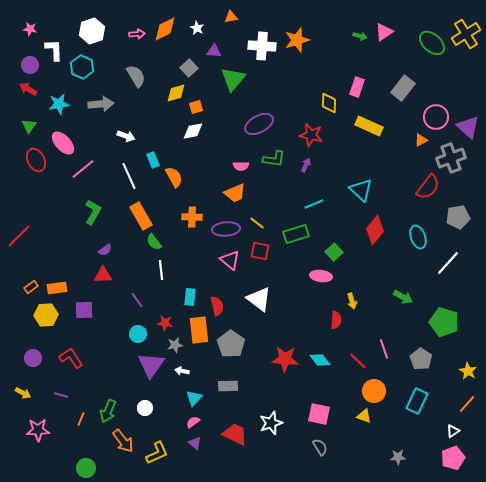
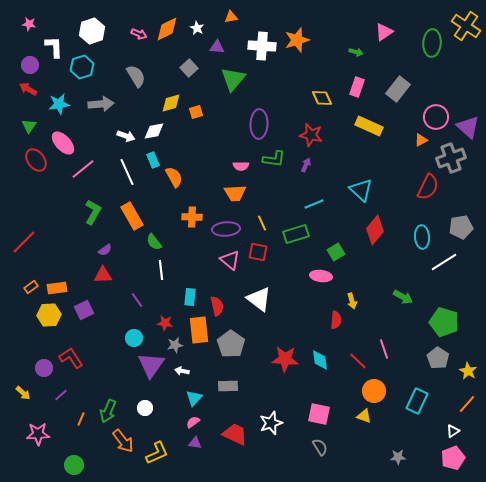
pink star at (30, 29): moved 1 px left, 5 px up
orange diamond at (165, 29): moved 2 px right
pink arrow at (137, 34): moved 2 px right; rotated 28 degrees clockwise
yellow cross at (466, 34): moved 8 px up; rotated 24 degrees counterclockwise
green arrow at (360, 36): moved 4 px left, 16 px down
green ellipse at (432, 43): rotated 52 degrees clockwise
white L-shape at (54, 50): moved 3 px up
purple triangle at (214, 51): moved 3 px right, 4 px up
cyan hexagon at (82, 67): rotated 20 degrees clockwise
gray rectangle at (403, 88): moved 5 px left, 1 px down
yellow diamond at (176, 93): moved 5 px left, 10 px down
yellow diamond at (329, 103): moved 7 px left, 5 px up; rotated 25 degrees counterclockwise
orange square at (196, 107): moved 5 px down
purple ellipse at (259, 124): rotated 60 degrees counterclockwise
white diamond at (193, 131): moved 39 px left
red ellipse at (36, 160): rotated 10 degrees counterclockwise
white line at (129, 176): moved 2 px left, 4 px up
red semicircle at (428, 187): rotated 12 degrees counterclockwise
orange trapezoid at (235, 193): rotated 20 degrees clockwise
orange rectangle at (141, 216): moved 9 px left
gray pentagon at (458, 217): moved 3 px right, 10 px down
yellow line at (257, 223): moved 5 px right; rotated 28 degrees clockwise
red line at (19, 236): moved 5 px right, 6 px down
cyan ellipse at (418, 237): moved 4 px right; rotated 15 degrees clockwise
red square at (260, 251): moved 2 px left, 1 px down
green square at (334, 252): moved 2 px right; rotated 12 degrees clockwise
white line at (448, 263): moved 4 px left, 1 px up; rotated 16 degrees clockwise
purple square at (84, 310): rotated 24 degrees counterclockwise
yellow hexagon at (46, 315): moved 3 px right
cyan circle at (138, 334): moved 4 px left, 4 px down
purple circle at (33, 358): moved 11 px right, 10 px down
gray pentagon at (421, 359): moved 17 px right, 1 px up
cyan diamond at (320, 360): rotated 30 degrees clockwise
yellow arrow at (23, 393): rotated 14 degrees clockwise
purple line at (61, 395): rotated 56 degrees counterclockwise
pink star at (38, 430): moved 4 px down
purple triangle at (195, 443): rotated 32 degrees counterclockwise
green circle at (86, 468): moved 12 px left, 3 px up
